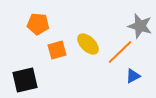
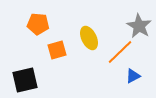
gray star: moved 1 px left; rotated 15 degrees clockwise
yellow ellipse: moved 1 px right, 6 px up; rotated 20 degrees clockwise
